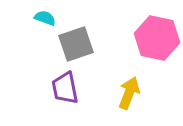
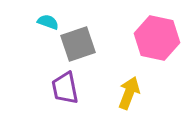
cyan semicircle: moved 3 px right, 4 px down
gray square: moved 2 px right
